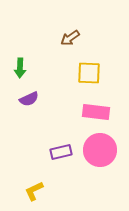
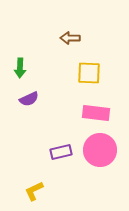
brown arrow: rotated 36 degrees clockwise
pink rectangle: moved 1 px down
